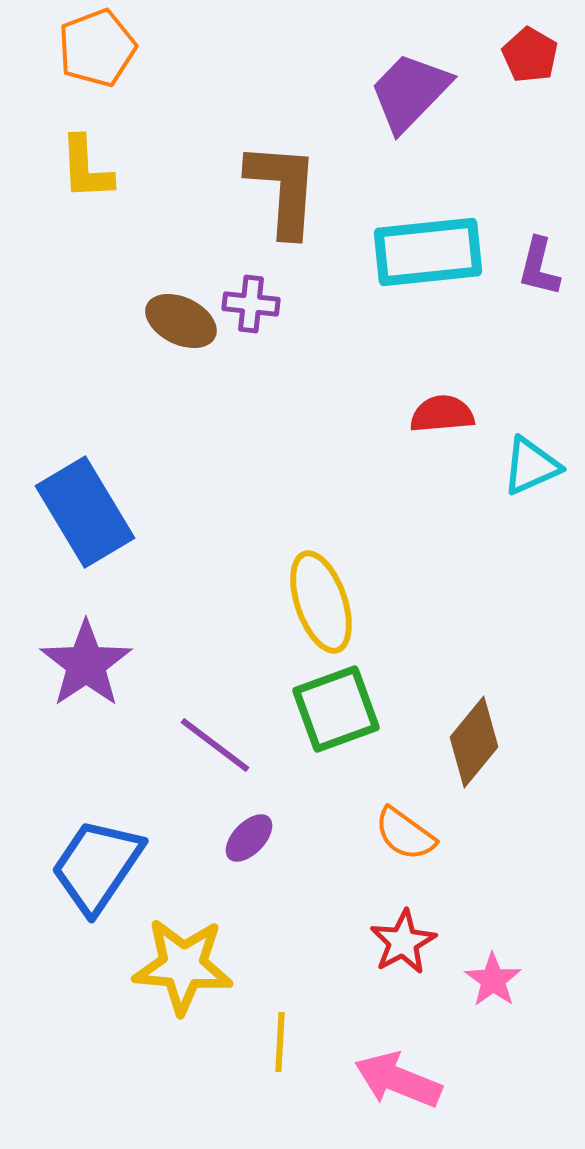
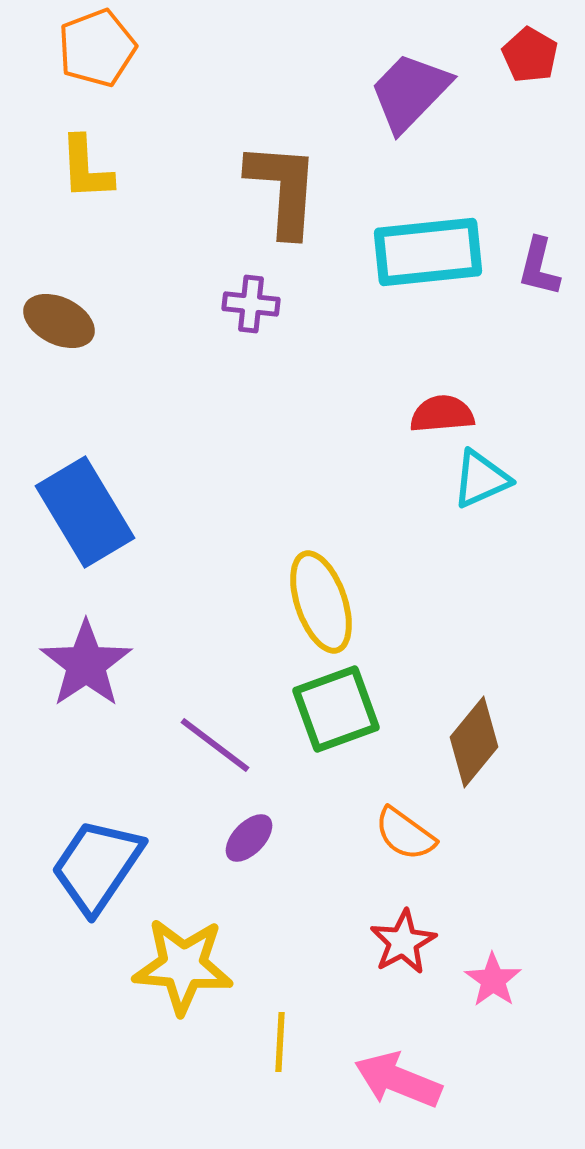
brown ellipse: moved 122 px left
cyan triangle: moved 50 px left, 13 px down
